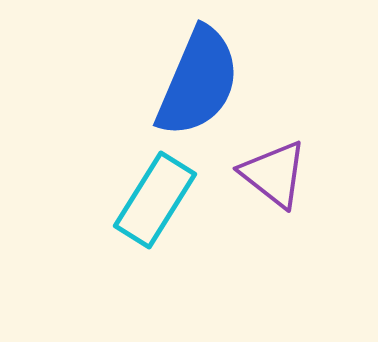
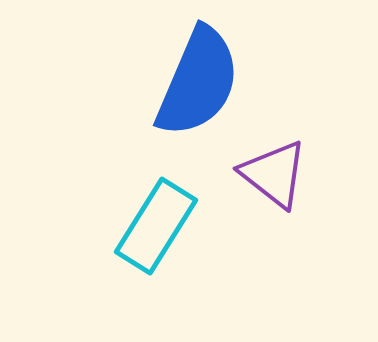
cyan rectangle: moved 1 px right, 26 px down
